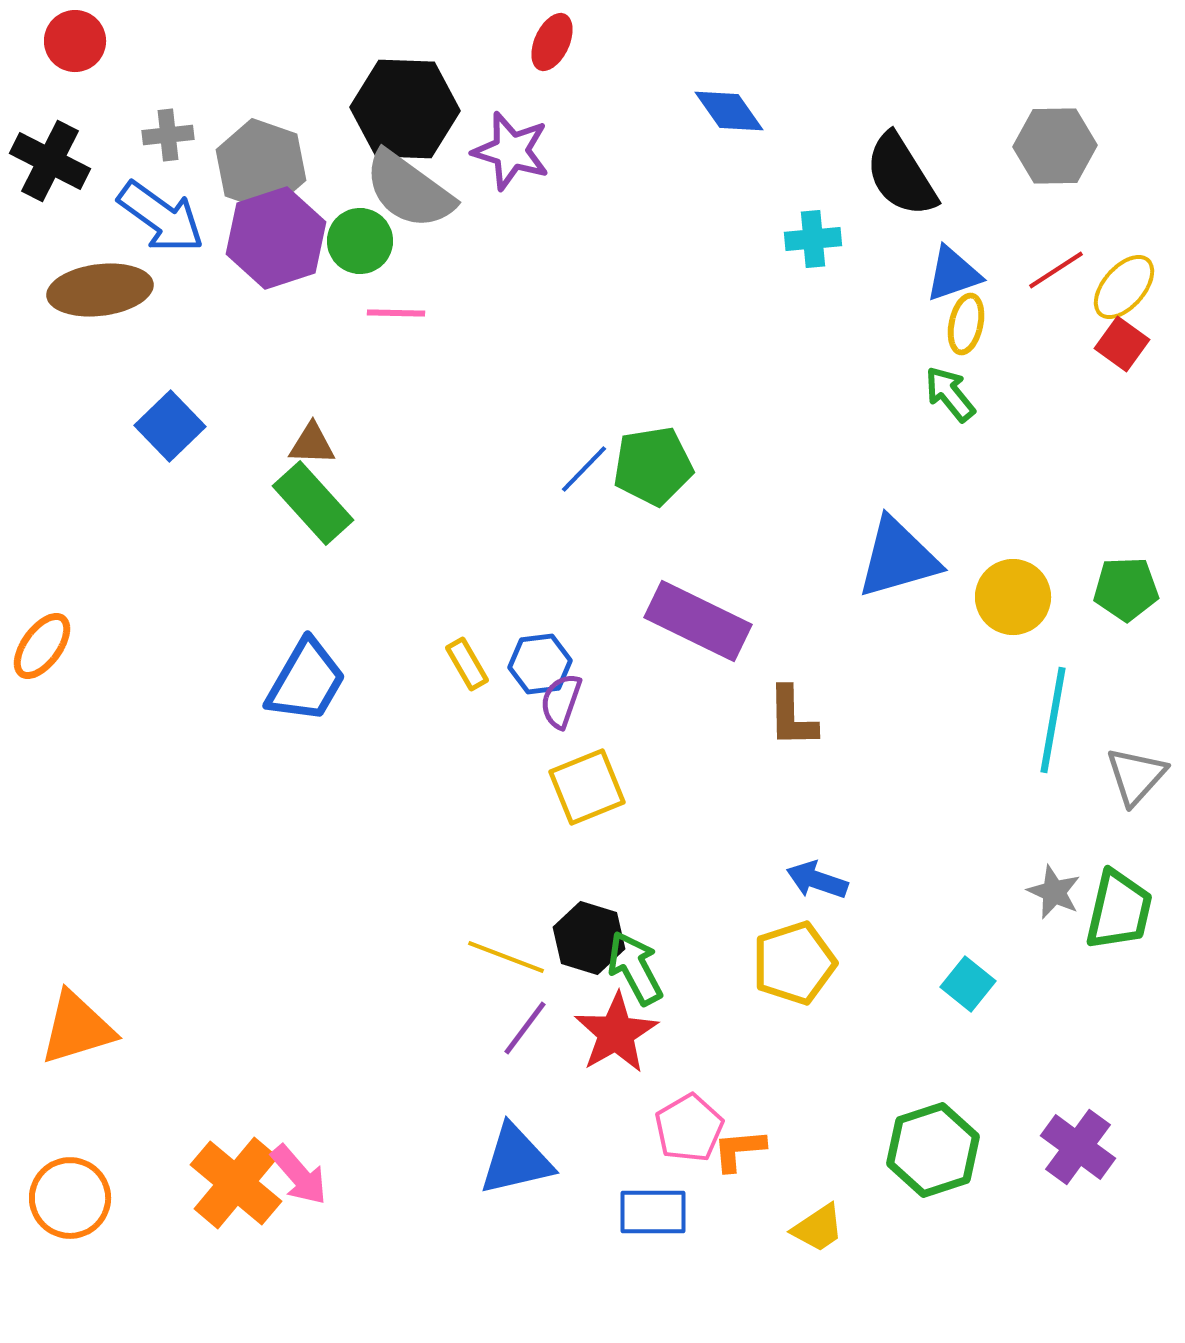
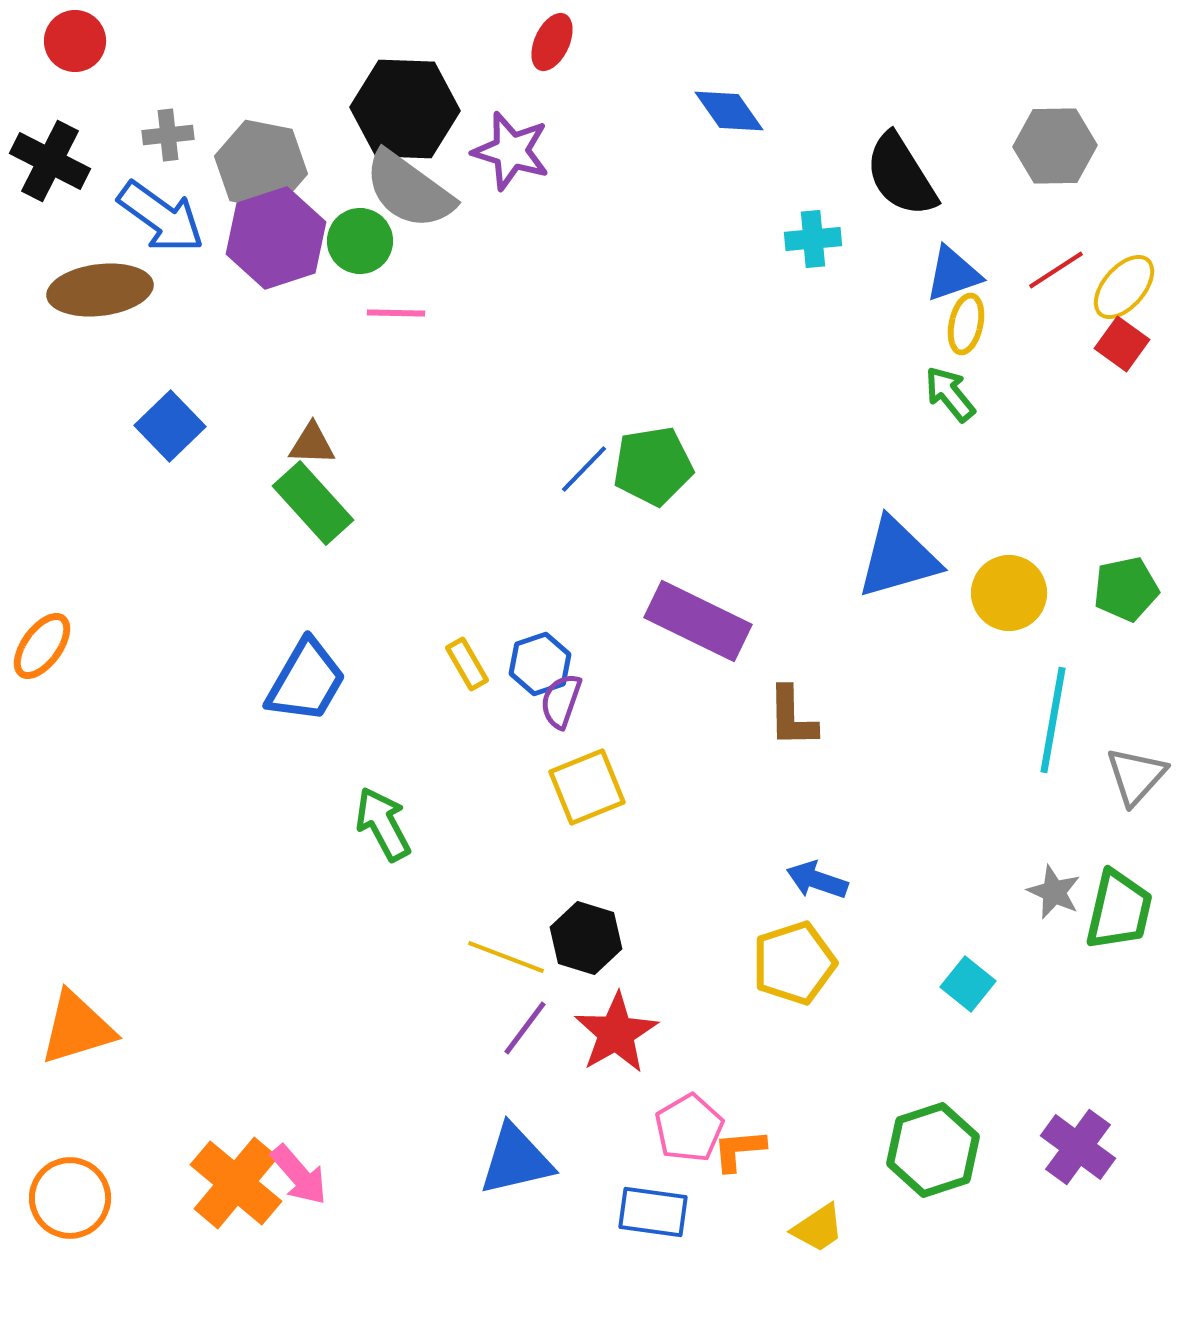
gray hexagon at (261, 165): rotated 8 degrees counterclockwise
green pentagon at (1126, 589): rotated 10 degrees counterclockwise
yellow circle at (1013, 597): moved 4 px left, 4 px up
blue hexagon at (540, 664): rotated 12 degrees counterclockwise
black hexagon at (589, 938): moved 3 px left
green arrow at (635, 968): moved 252 px left, 144 px up
blue rectangle at (653, 1212): rotated 8 degrees clockwise
